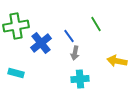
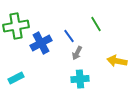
blue cross: rotated 10 degrees clockwise
gray arrow: moved 2 px right; rotated 16 degrees clockwise
cyan rectangle: moved 5 px down; rotated 42 degrees counterclockwise
